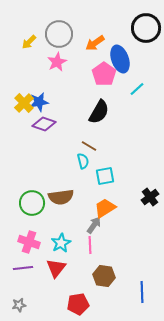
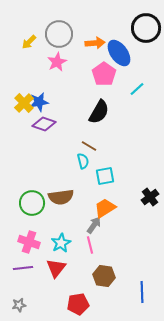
orange arrow: rotated 150 degrees counterclockwise
blue ellipse: moved 1 px left, 6 px up; rotated 16 degrees counterclockwise
pink line: rotated 12 degrees counterclockwise
